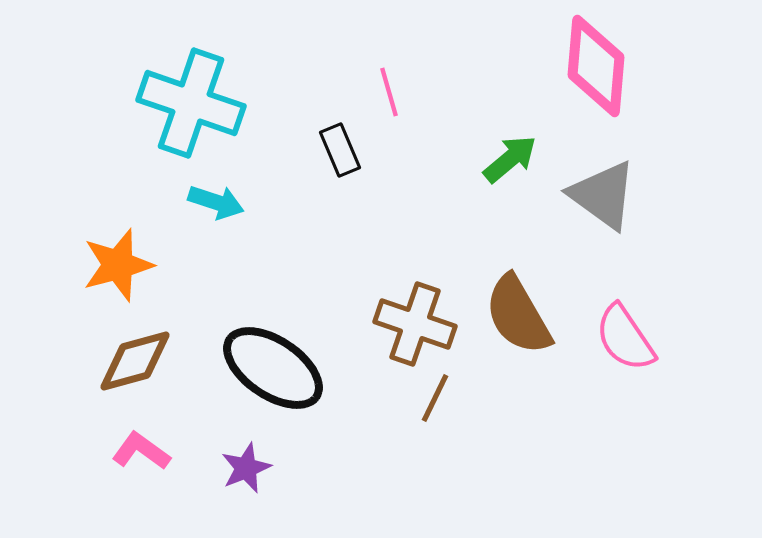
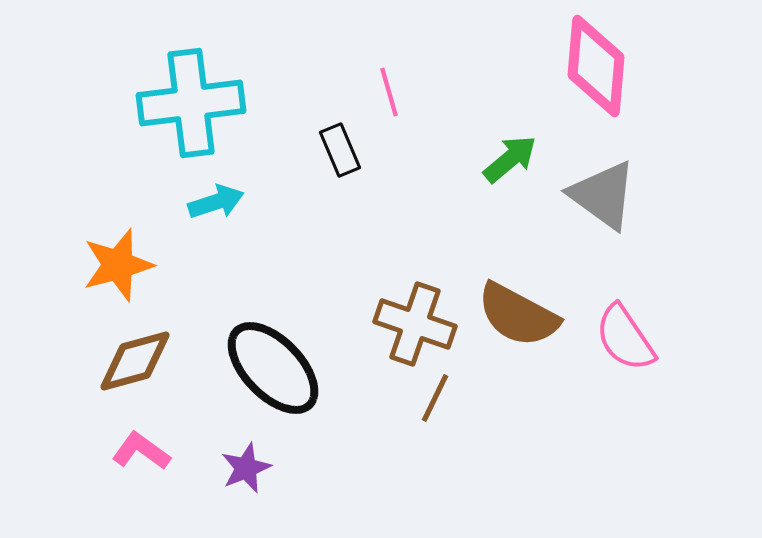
cyan cross: rotated 26 degrees counterclockwise
cyan arrow: rotated 36 degrees counterclockwise
brown semicircle: rotated 32 degrees counterclockwise
black ellipse: rotated 12 degrees clockwise
